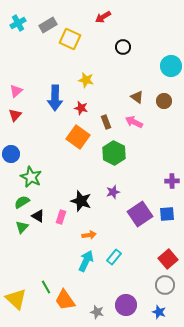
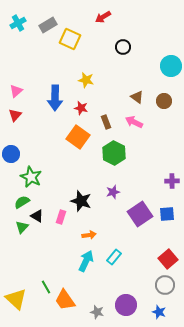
black triangle: moved 1 px left
